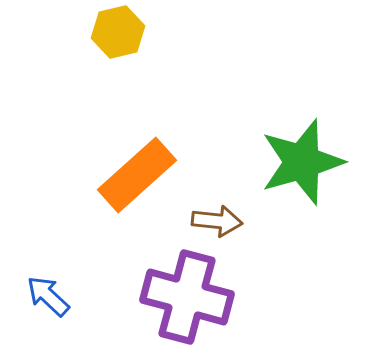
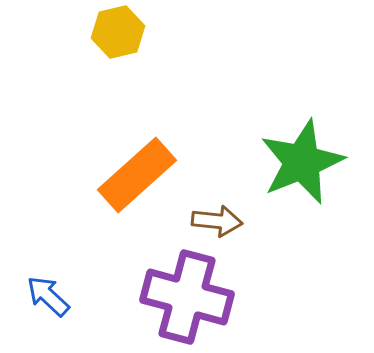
green star: rotated 6 degrees counterclockwise
